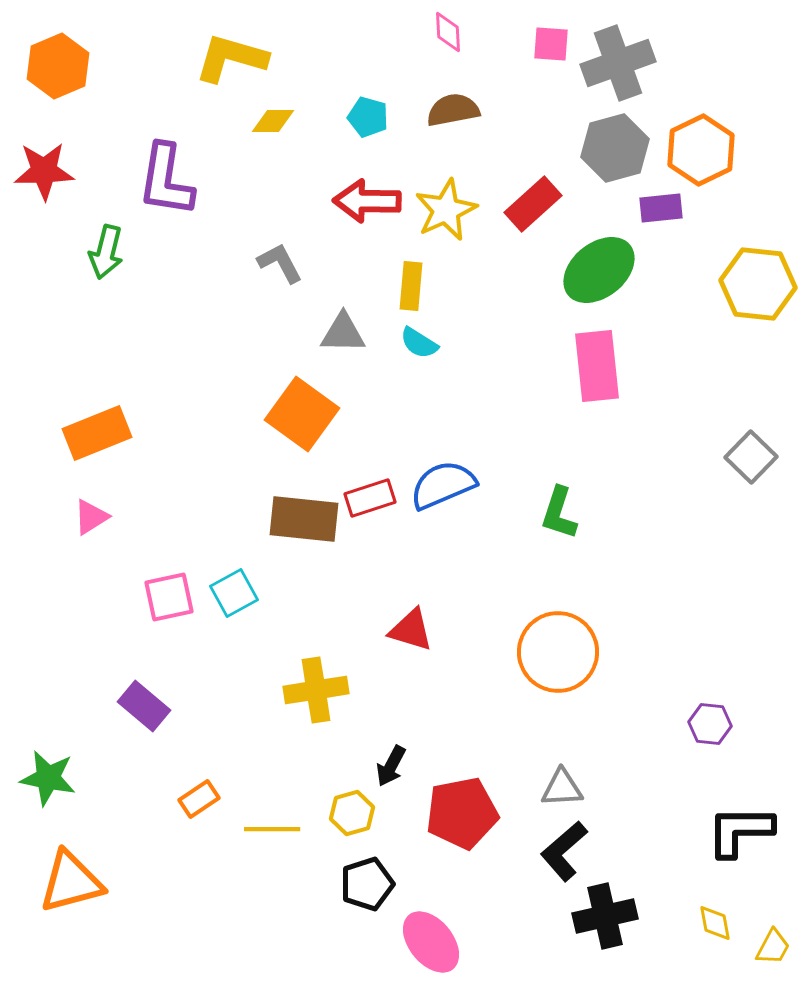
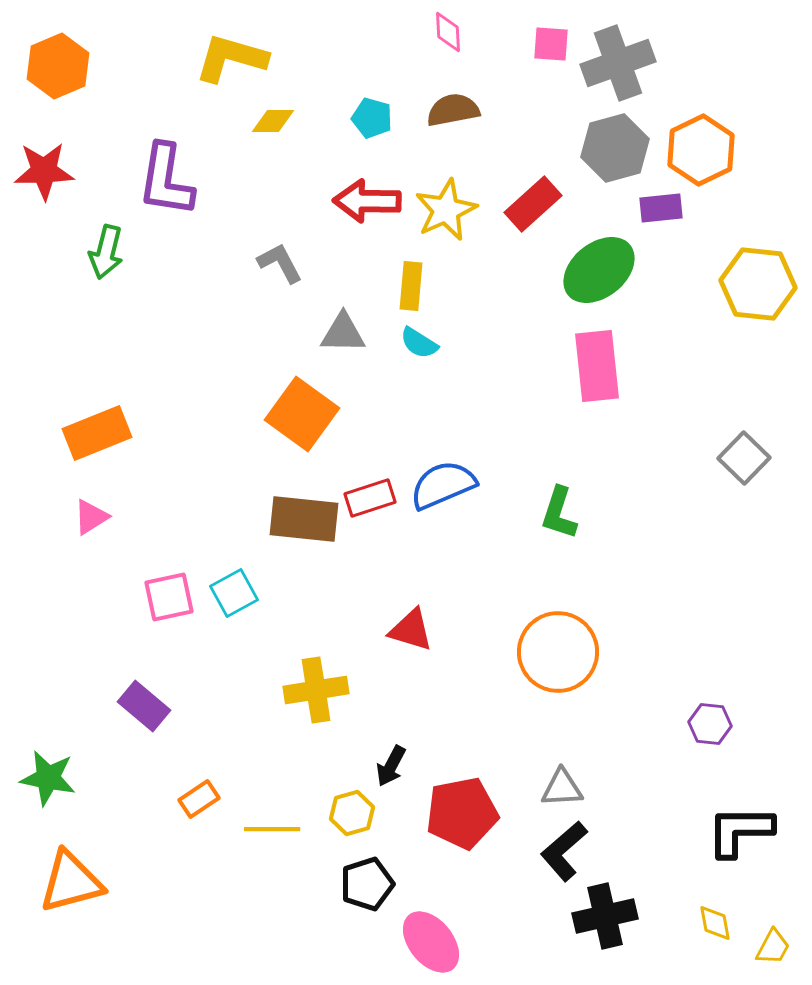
cyan pentagon at (368, 117): moved 4 px right, 1 px down
gray square at (751, 457): moved 7 px left, 1 px down
